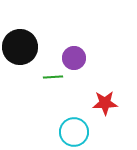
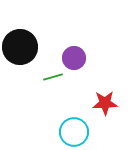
green line: rotated 12 degrees counterclockwise
